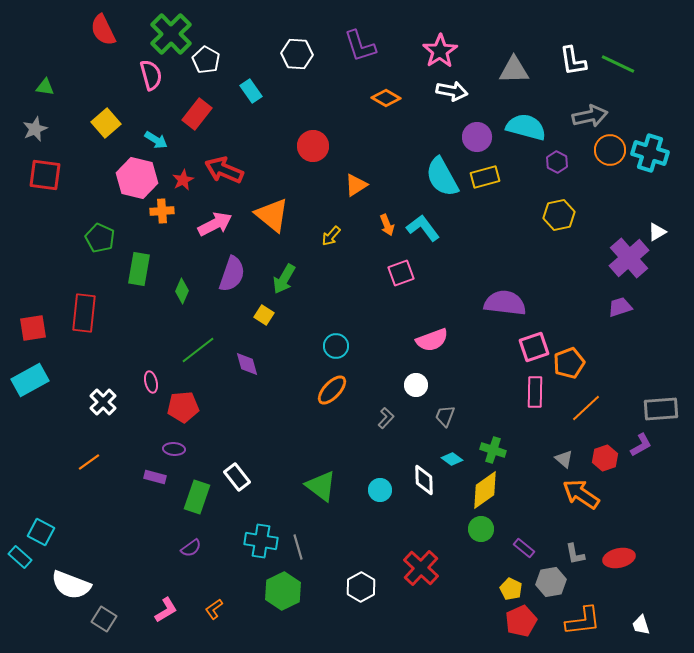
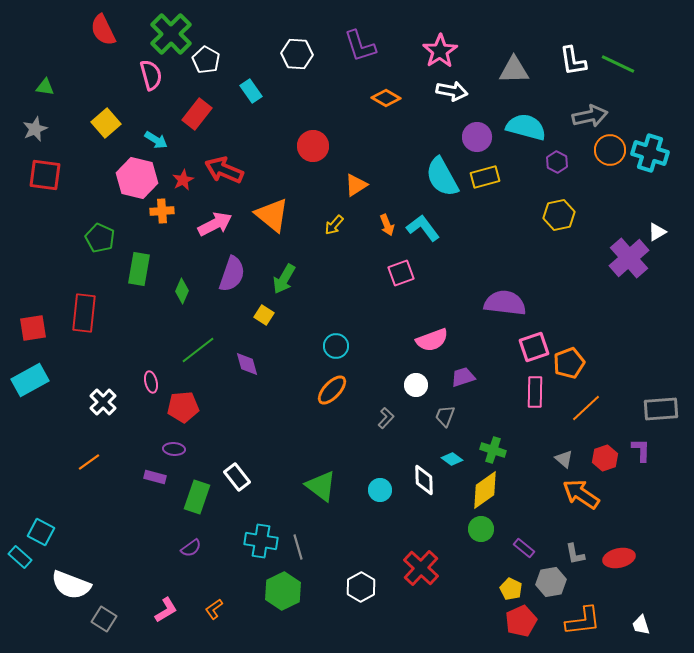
yellow arrow at (331, 236): moved 3 px right, 11 px up
purple trapezoid at (620, 307): moved 157 px left, 70 px down
purple L-shape at (641, 445): moved 5 px down; rotated 60 degrees counterclockwise
